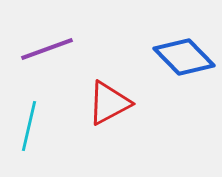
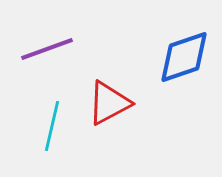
blue diamond: rotated 64 degrees counterclockwise
cyan line: moved 23 px right
